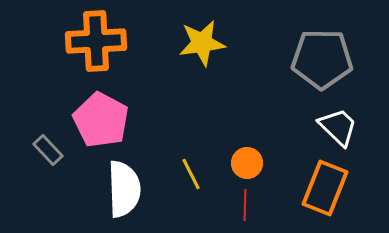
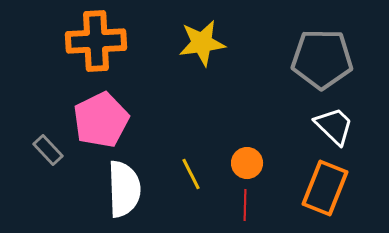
pink pentagon: rotated 18 degrees clockwise
white trapezoid: moved 4 px left, 1 px up
